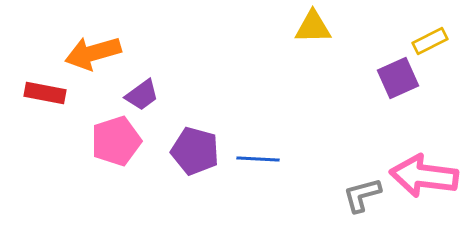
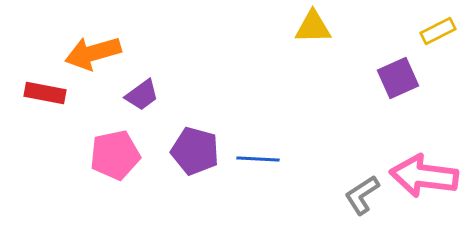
yellow rectangle: moved 8 px right, 10 px up
pink pentagon: moved 1 px left, 14 px down; rotated 6 degrees clockwise
gray L-shape: rotated 18 degrees counterclockwise
